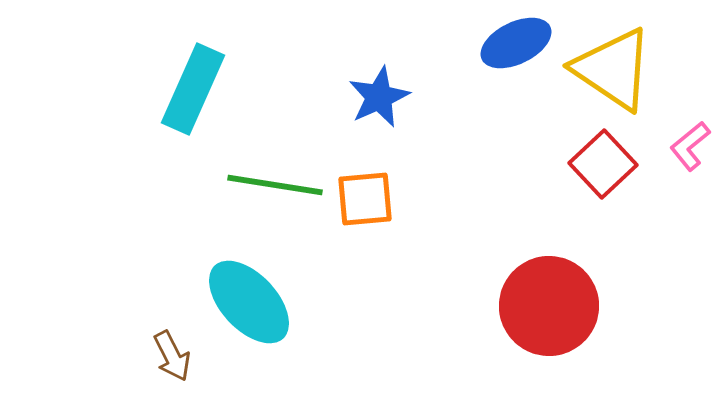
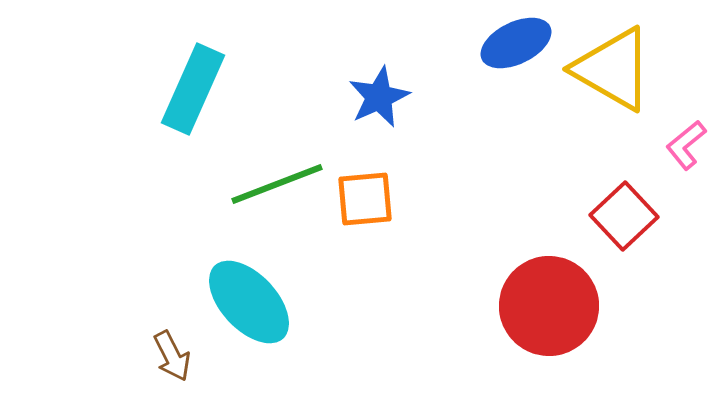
yellow triangle: rotated 4 degrees counterclockwise
pink L-shape: moved 4 px left, 1 px up
red square: moved 21 px right, 52 px down
green line: moved 2 px right, 1 px up; rotated 30 degrees counterclockwise
